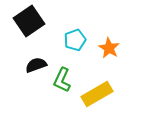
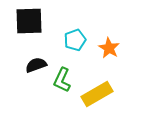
black square: rotated 32 degrees clockwise
